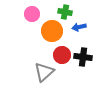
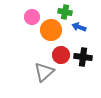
pink circle: moved 3 px down
blue arrow: rotated 32 degrees clockwise
orange circle: moved 1 px left, 1 px up
red circle: moved 1 px left
